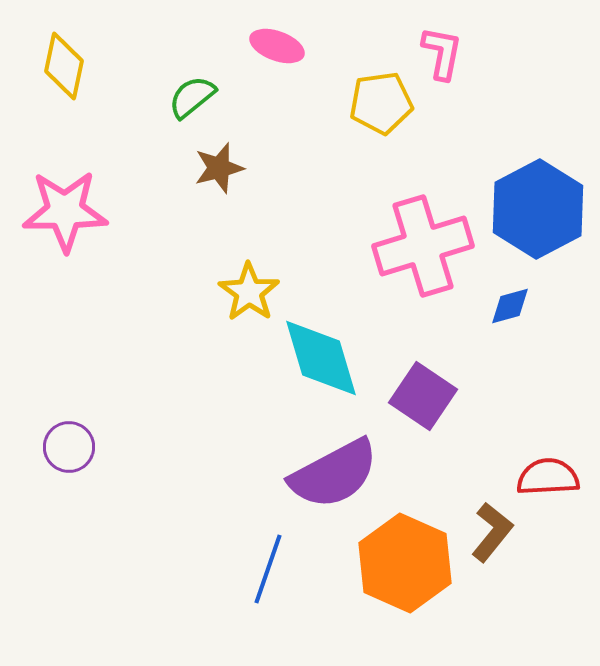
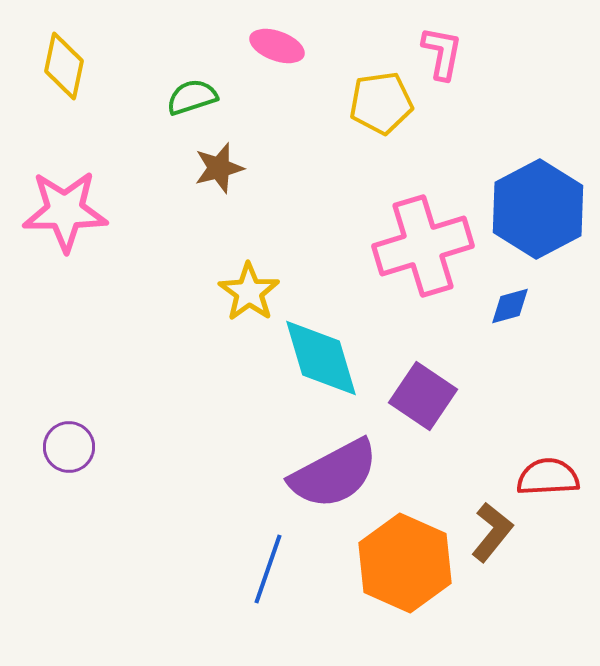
green semicircle: rotated 21 degrees clockwise
